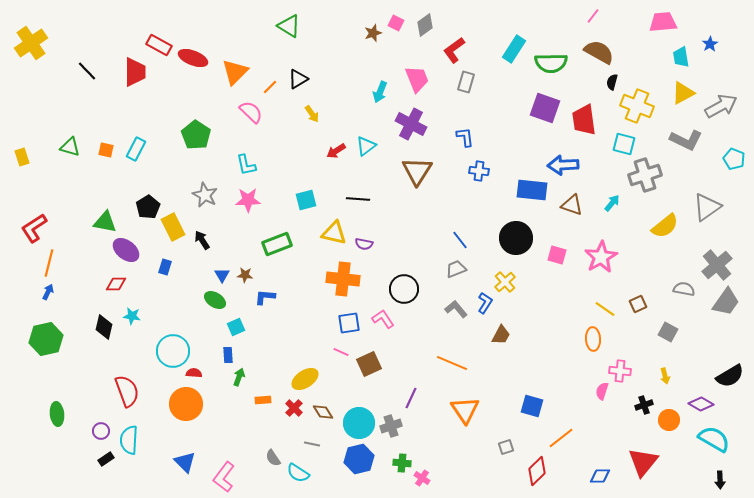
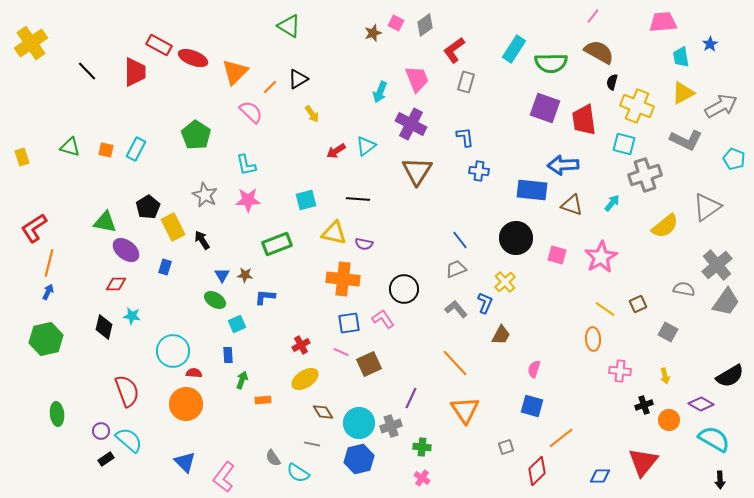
blue L-shape at (485, 303): rotated 10 degrees counterclockwise
cyan square at (236, 327): moved 1 px right, 3 px up
orange line at (452, 363): moved 3 px right; rotated 24 degrees clockwise
green arrow at (239, 377): moved 3 px right, 3 px down
pink semicircle at (602, 391): moved 68 px left, 22 px up
red cross at (294, 408): moved 7 px right, 63 px up; rotated 18 degrees clockwise
cyan semicircle at (129, 440): rotated 128 degrees clockwise
green cross at (402, 463): moved 20 px right, 16 px up
